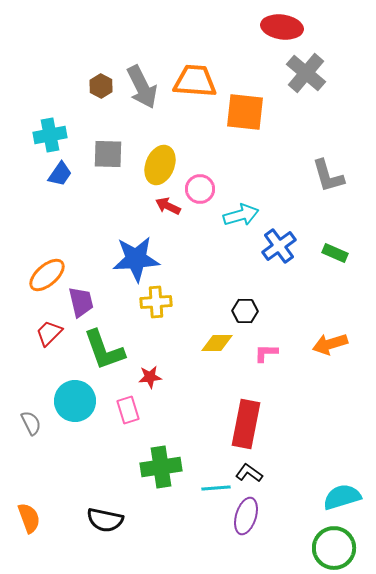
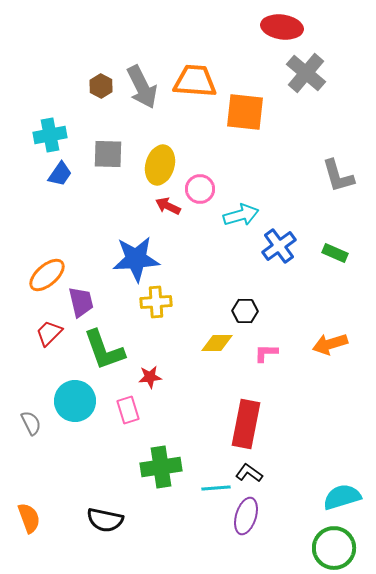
yellow ellipse: rotated 6 degrees counterclockwise
gray L-shape: moved 10 px right
